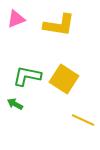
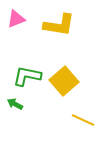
yellow square: moved 2 px down; rotated 16 degrees clockwise
